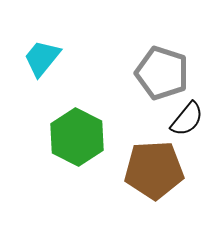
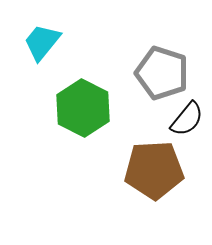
cyan trapezoid: moved 16 px up
green hexagon: moved 6 px right, 29 px up
